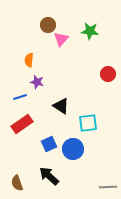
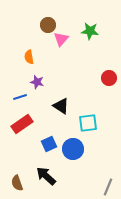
orange semicircle: moved 3 px up; rotated 16 degrees counterclockwise
red circle: moved 1 px right, 4 px down
black arrow: moved 3 px left
gray line: rotated 66 degrees counterclockwise
